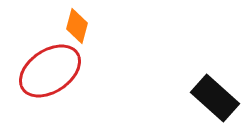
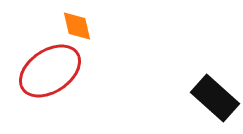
orange diamond: rotated 28 degrees counterclockwise
